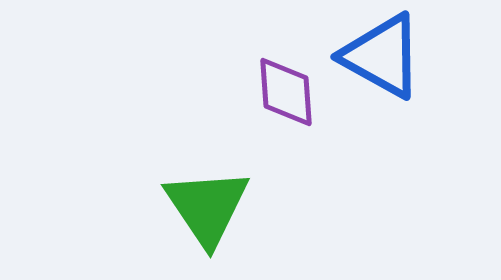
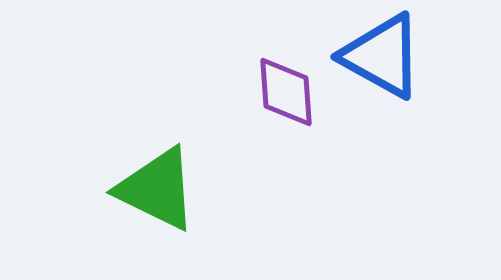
green triangle: moved 50 px left, 18 px up; rotated 30 degrees counterclockwise
